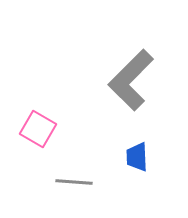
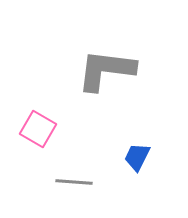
gray L-shape: moved 25 px left, 10 px up; rotated 52 degrees clockwise
blue trapezoid: rotated 28 degrees clockwise
